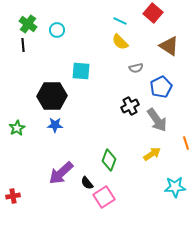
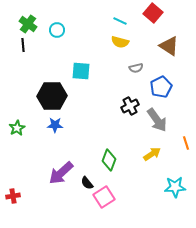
yellow semicircle: rotated 30 degrees counterclockwise
